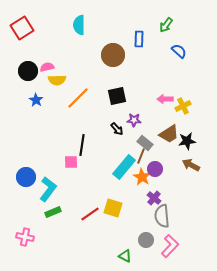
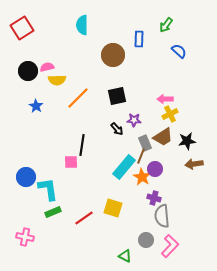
cyan semicircle: moved 3 px right
blue star: moved 6 px down
yellow cross: moved 13 px left, 8 px down
brown trapezoid: moved 6 px left, 3 px down
gray rectangle: rotated 28 degrees clockwise
brown arrow: moved 3 px right, 1 px up; rotated 36 degrees counterclockwise
cyan L-shape: rotated 45 degrees counterclockwise
purple cross: rotated 24 degrees counterclockwise
red line: moved 6 px left, 4 px down
